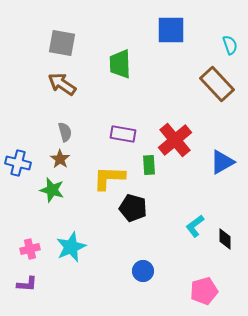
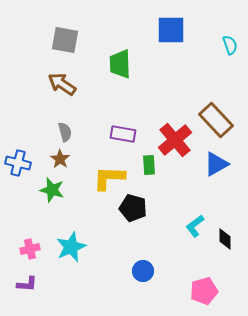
gray square: moved 3 px right, 3 px up
brown rectangle: moved 1 px left, 36 px down
blue triangle: moved 6 px left, 2 px down
